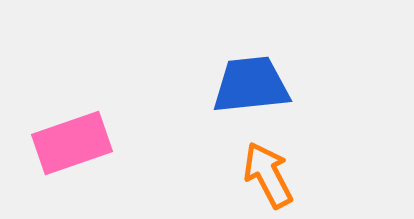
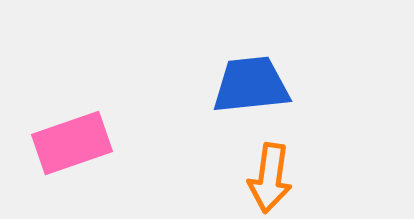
orange arrow: moved 2 px right, 3 px down; rotated 144 degrees counterclockwise
